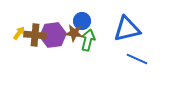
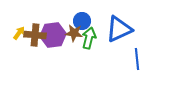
blue triangle: moved 8 px left; rotated 12 degrees counterclockwise
green arrow: moved 1 px right, 2 px up
blue line: rotated 60 degrees clockwise
